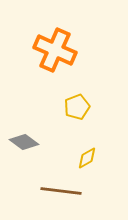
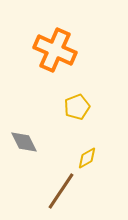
gray diamond: rotated 28 degrees clockwise
brown line: rotated 63 degrees counterclockwise
